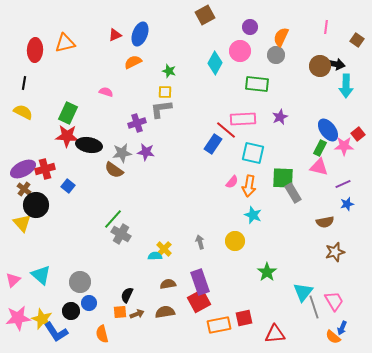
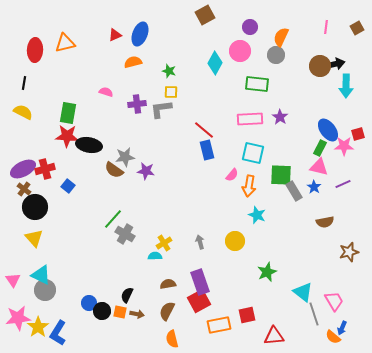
brown square at (357, 40): moved 12 px up; rotated 24 degrees clockwise
orange semicircle at (133, 62): rotated 12 degrees clockwise
black arrow at (335, 64): rotated 24 degrees counterclockwise
yellow square at (165, 92): moved 6 px right
green rectangle at (68, 113): rotated 15 degrees counterclockwise
purple star at (280, 117): rotated 14 degrees counterclockwise
pink rectangle at (243, 119): moved 7 px right
purple cross at (137, 123): moved 19 px up; rotated 12 degrees clockwise
red line at (226, 130): moved 22 px left
red square at (358, 134): rotated 24 degrees clockwise
blue rectangle at (213, 144): moved 6 px left, 6 px down; rotated 48 degrees counterclockwise
purple star at (146, 152): moved 19 px down
gray star at (122, 153): moved 3 px right, 4 px down
green square at (283, 178): moved 2 px left, 3 px up
pink semicircle at (232, 182): moved 7 px up
gray rectangle at (293, 193): moved 1 px right, 2 px up
blue star at (347, 204): moved 33 px left, 17 px up; rotated 24 degrees counterclockwise
black circle at (36, 205): moved 1 px left, 2 px down
cyan star at (253, 215): moved 4 px right
yellow triangle at (22, 223): moved 12 px right, 15 px down
gray cross at (121, 234): moved 4 px right
yellow cross at (164, 249): moved 6 px up; rotated 14 degrees clockwise
brown star at (335, 252): moved 14 px right
green star at (267, 272): rotated 12 degrees clockwise
cyan triangle at (41, 275): rotated 15 degrees counterclockwise
pink triangle at (13, 280): rotated 21 degrees counterclockwise
gray circle at (80, 282): moved 35 px left, 8 px down
cyan triangle at (303, 292): rotated 30 degrees counterclockwise
gray line at (314, 307): moved 7 px down
black circle at (71, 311): moved 31 px right
orange square at (120, 312): rotated 16 degrees clockwise
brown semicircle at (165, 312): moved 2 px right, 1 px up; rotated 54 degrees counterclockwise
brown arrow at (137, 314): rotated 32 degrees clockwise
red square at (244, 318): moved 3 px right, 3 px up
yellow star at (42, 319): moved 4 px left, 8 px down; rotated 15 degrees clockwise
blue L-shape at (56, 332): moved 2 px right, 1 px down; rotated 65 degrees clockwise
orange semicircle at (102, 334): moved 70 px right, 5 px down
red triangle at (275, 334): moved 1 px left, 2 px down
